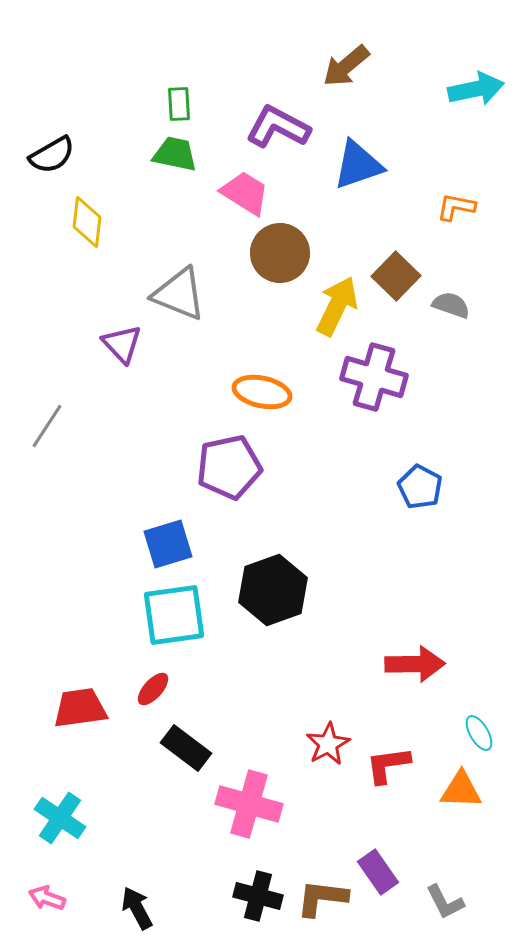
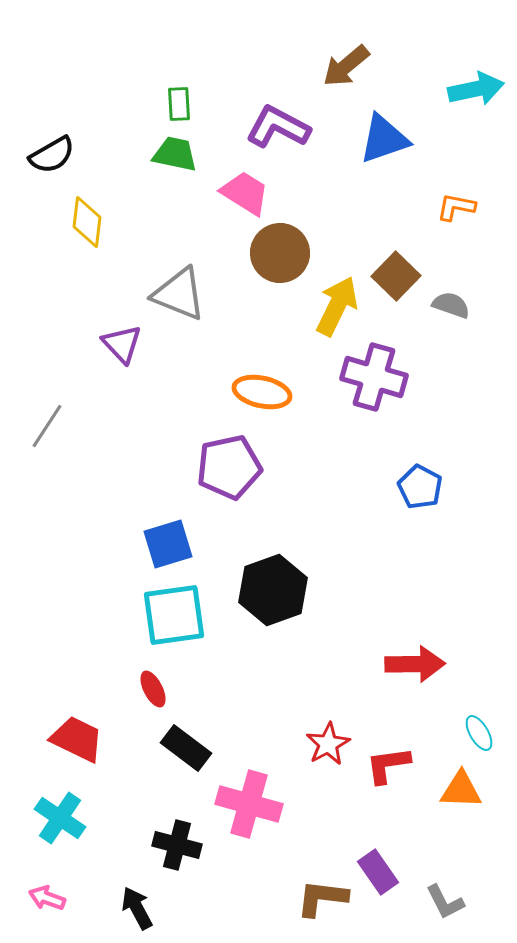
blue triangle: moved 26 px right, 26 px up
red ellipse: rotated 69 degrees counterclockwise
red trapezoid: moved 3 px left, 31 px down; rotated 34 degrees clockwise
black cross: moved 81 px left, 51 px up
